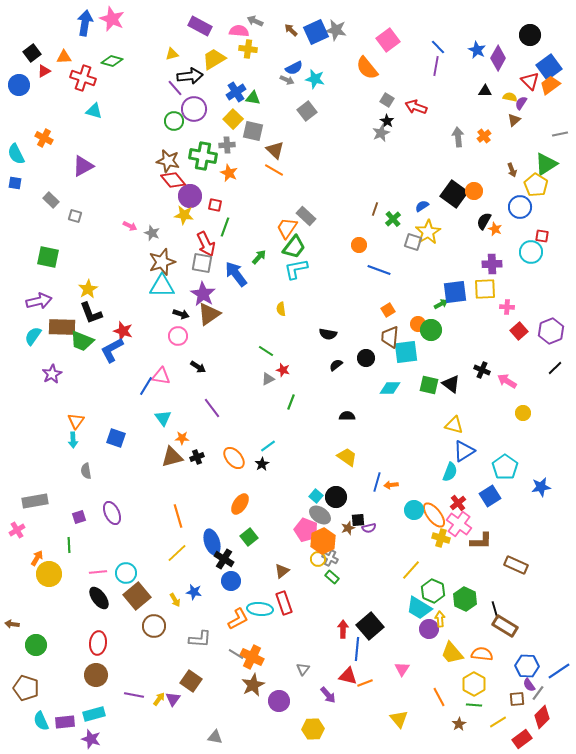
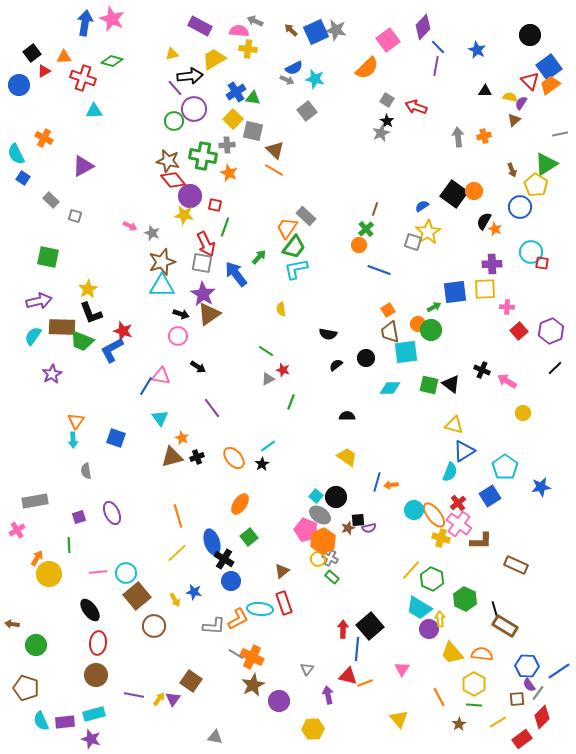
purple diamond at (498, 58): moved 75 px left, 31 px up; rotated 15 degrees clockwise
orange semicircle at (367, 68): rotated 95 degrees counterclockwise
cyan triangle at (94, 111): rotated 18 degrees counterclockwise
orange cross at (484, 136): rotated 24 degrees clockwise
blue square at (15, 183): moved 8 px right, 5 px up; rotated 24 degrees clockwise
green cross at (393, 219): moved 27 px left, 10 px down
red square at (542, 236): moved 27 px down
green arrow at (441, 304): moved 7 px left, 3 px down
brown trapezoid at (390, 337): moved 5 px up; rotated 15 degrees counterclockwise
cyan triangle at (163, 418): moved 3 px left
orange star at (182, 438): rotated 24 degrees clockwise
green hexagon at (433, 591): moved 1 px left, 12 px up
black ellipse at (99, 598): moved 9 px left, 12 px down
gray L-shape at (200, 639): moved 14 px right, 13 px up
gray triangle at (303, 669): moved 4 px right
purple arrow at (328, 695): rotated 150 degrees counterclockwise
